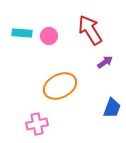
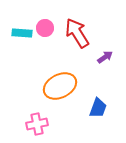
red arrow: moved 13 px left, 3 px down
pink circle: moved 4 px left, 8 px up
purple arrow: moved 5 px up
blue trapezoid: moved 14 px left
